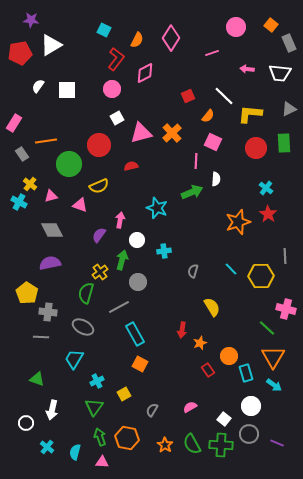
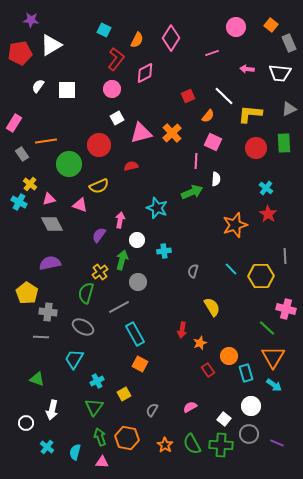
pink triangle at (51, 196): moved 2 px left, 3 px down
orange star at (238, 222): moved 3 px left, 3 px down
gray diamond at (52, 230): moved 6 px up
